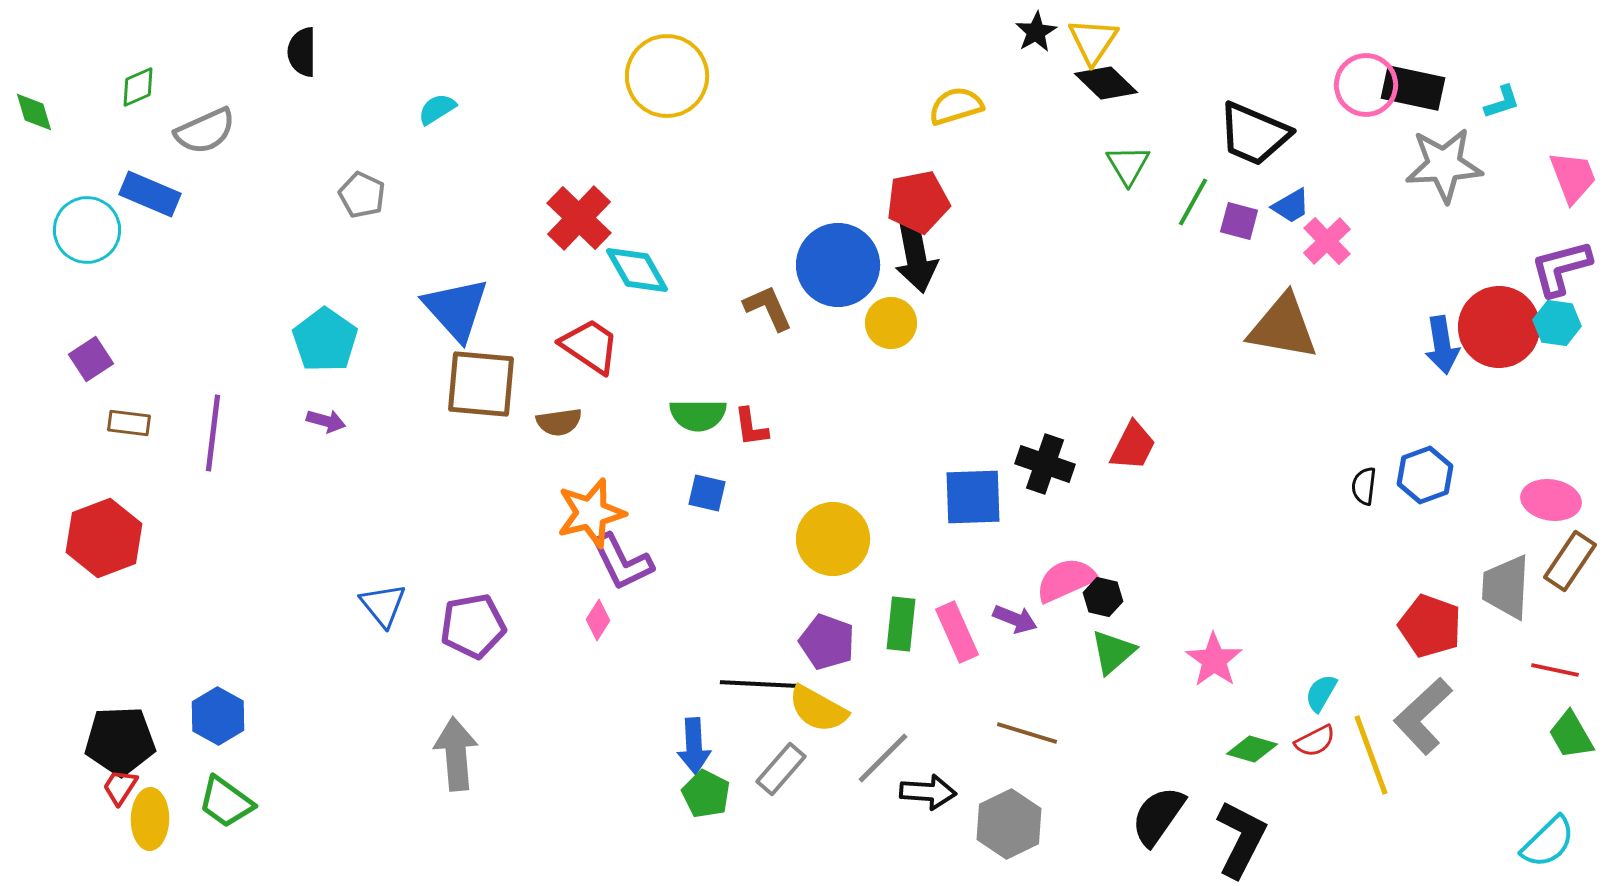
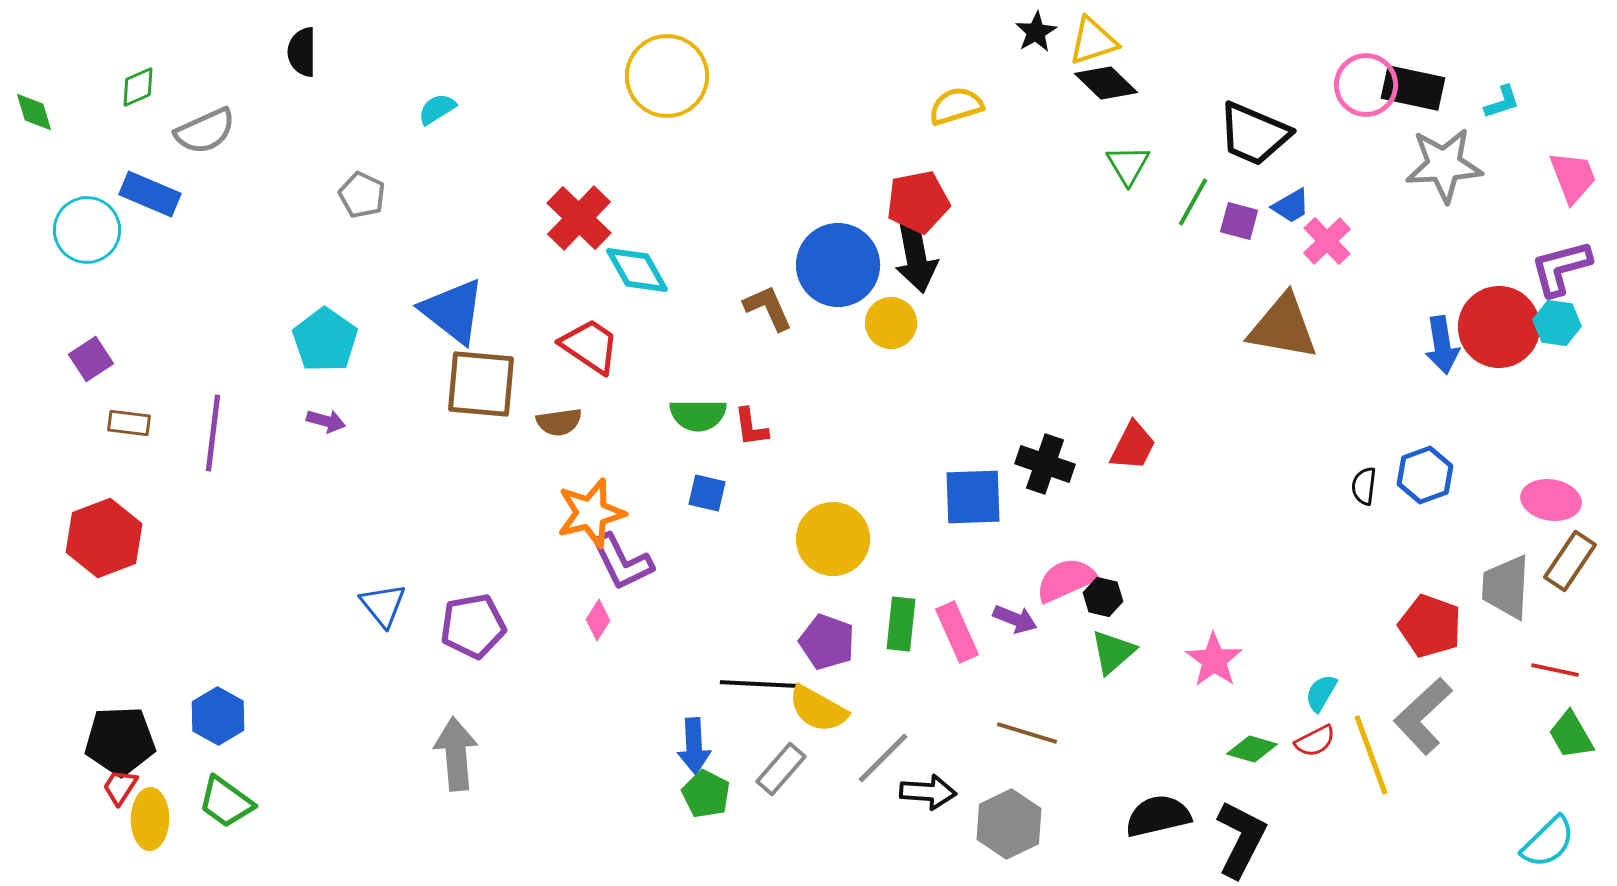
yellow triangle at (1093, 41): rotated 38 degrees clockwise
blue triangle at (456, 309): moved 3 px left, 2 px down; rotated 10 degrees counterclockwise
black semicircle at (1158, 816): rotated 42 degrees clockwise
